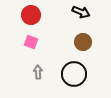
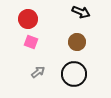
red circle: moved 3 px left, 4 px down
brown circle: moved 6 px left
gray arrow: rotated 56 degrees clockwise
